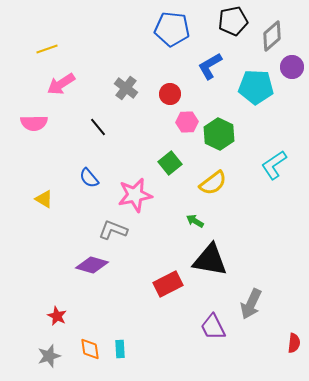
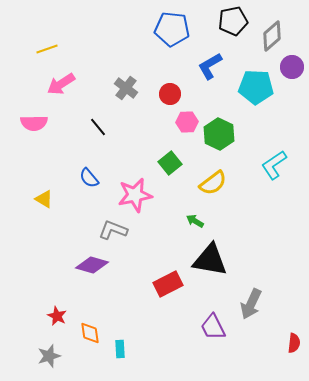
orange diamond: moved 16 px up
